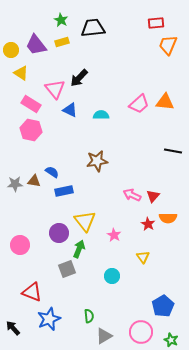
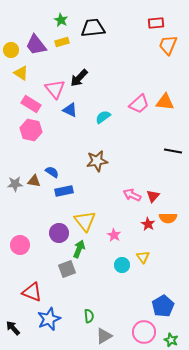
cyan semicircle at (101, 115): moved 2 px right, 2 px down; rotated 35 degrees counterclockwise
cyan circle at (112, 276): moved 10 px right, 11 px up
pink circle at (141, 332): moved 3 px right
